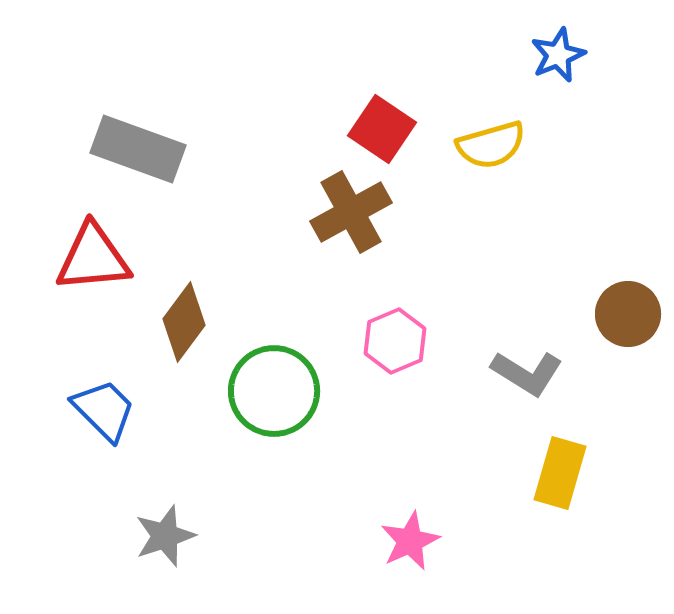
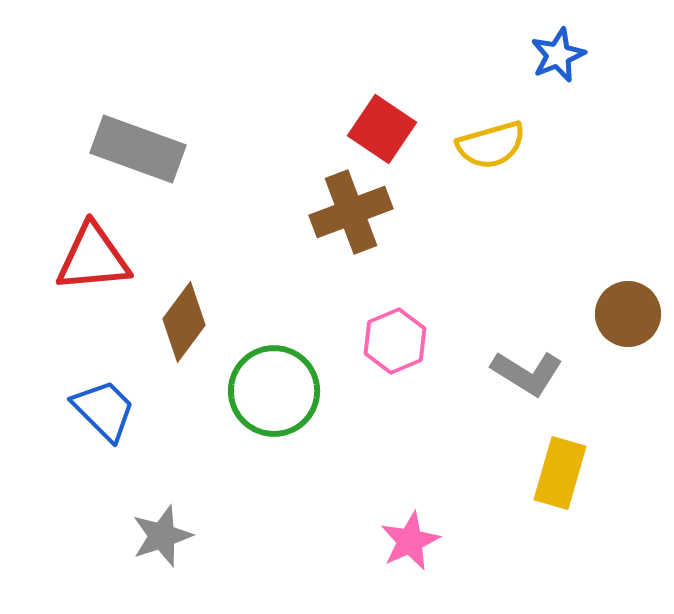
brown cross: rotated 8 degrees clockwise
gray star: moved 3 px left
